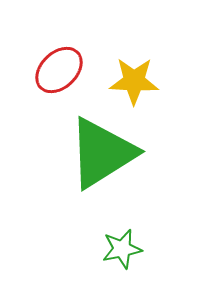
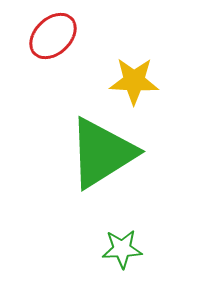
red ellipse: moved 6 px left, 34 px up
green star: rotated 9 degrees clockwise
